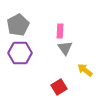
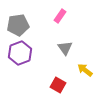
gray pentagon: rotated 20 degrees clockwise
pink rectangle: moved 15 px up; rotated 32 degrees clockwise
purple hexagon: rotated 20 degrees counterclockwise
red square: moved 1 px left, 2 px up; rotated 28 degrees counterclockwise
